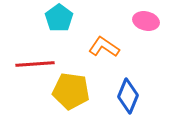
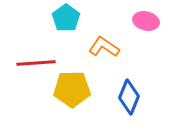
cyan pentagon: moved 7 px right
red line: moved 1 px right, 1 px up
yellow pentagon: moved 1 px right, 2 px up; rotated 9 degrees counterclockwise
blue diamond: moved 1 px right, 1 px down
